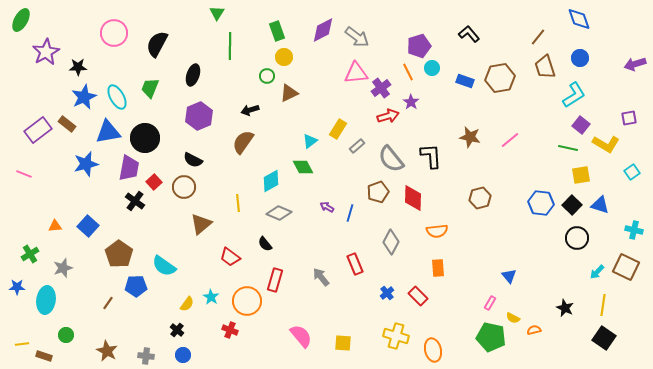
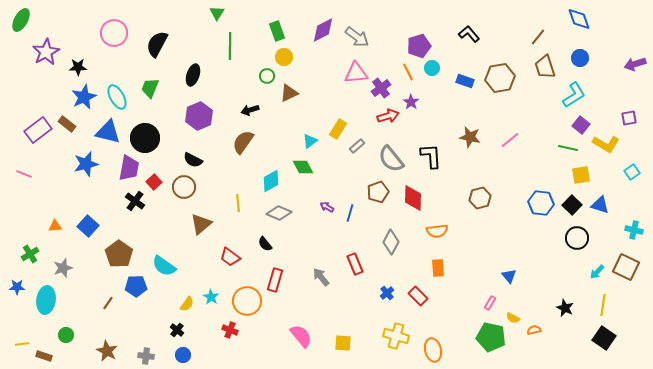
blue triangle at (108, 132): rotated 24 degrees clockwise
